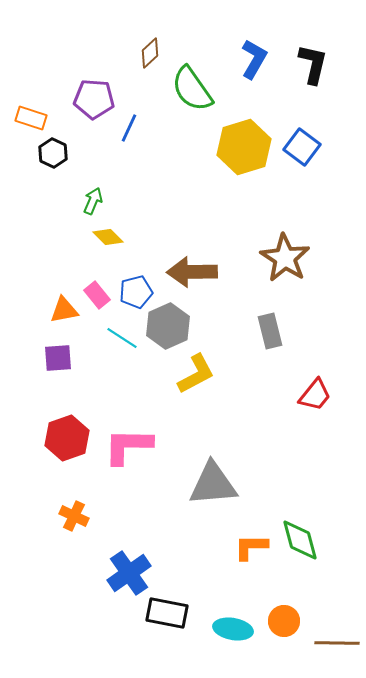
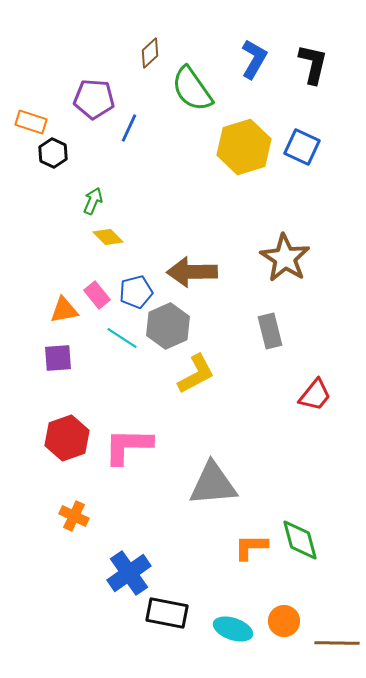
orange rectangle: moved 4 px down
blue square: rotated 12 degrees counterclockwise
cyan ellipse: rotated 9 degrees clockwise
